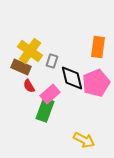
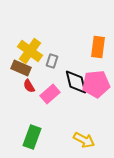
brown rectangle: moved 1 px down
black diamond: moved 4 px right, 4 px down
pink pentagon: moved 1 px down; rotated 16 degrees clockwise
green rectangle: moved 13 px left, 27 px down
